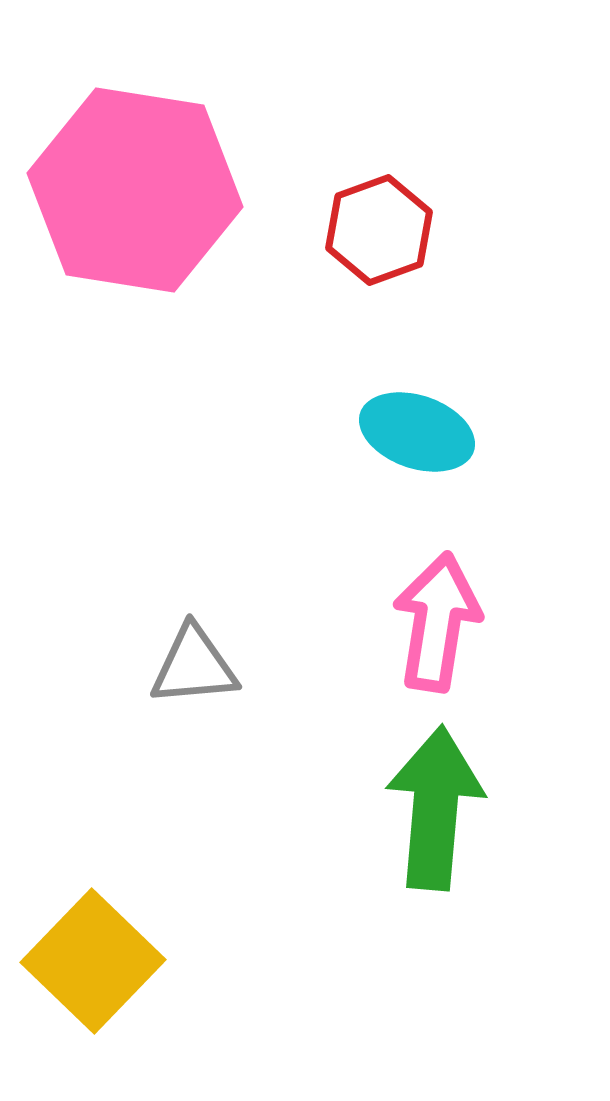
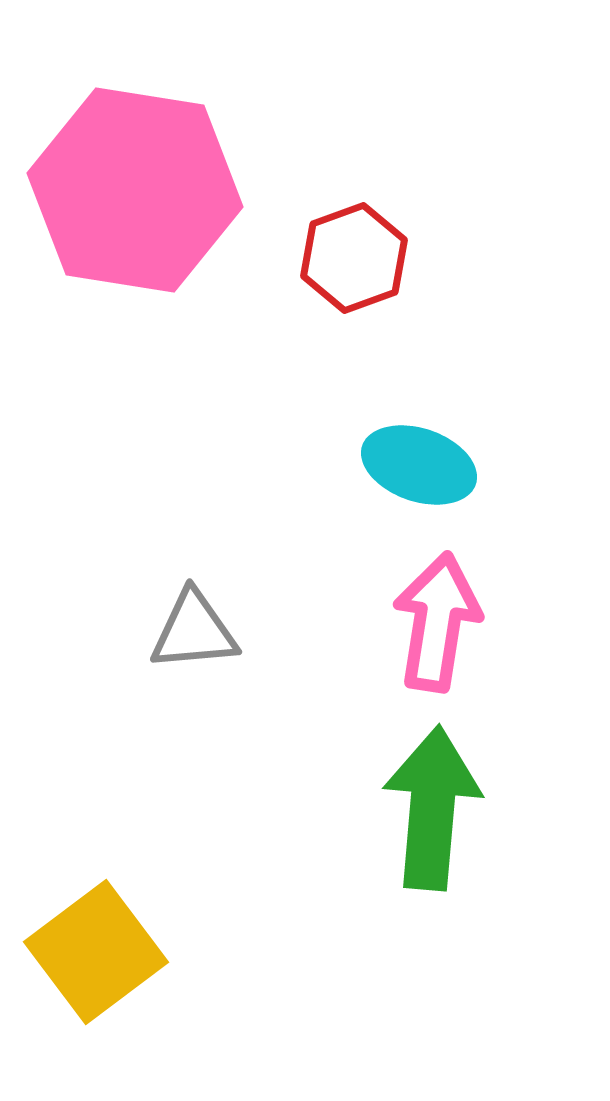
red hexagon: moved 25 px left, 28 px down
cyan ellipse: moved 2 px right, 33 px down
gray triangle: moved 35 px up
green arrow: moved 3 px left
yellow square: moved 3 px right, 9 px up; rotated 9 degrees clockwise
